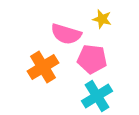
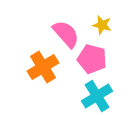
yellow star: moved 6 px down
pink semicircle: rotated 148 degrees counterclockwise
pink pentagon: rotated 8 degrees clockwise
